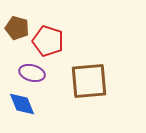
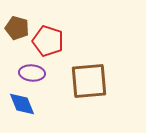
purple ellipse: rotated 10 degrees counterclockwise
